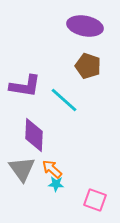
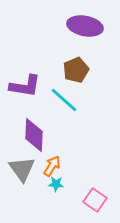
brown pentagon: moved 12 px left, 4 px down; rotated 30 degrees clockwise
orange arrow: moved 3 px up; rotated 80 degrees clockwise
pink square: rotated 15 degrees clockwise
